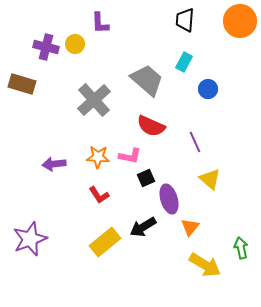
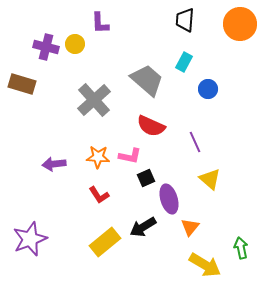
orange circle: moved 3 px down
